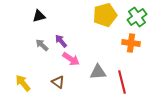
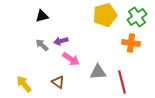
black triangle: moved 3 px right
purple arrow: rotated 64 degrees counterclockwise
yellow arrow: moved 1 px right, 1 px down
